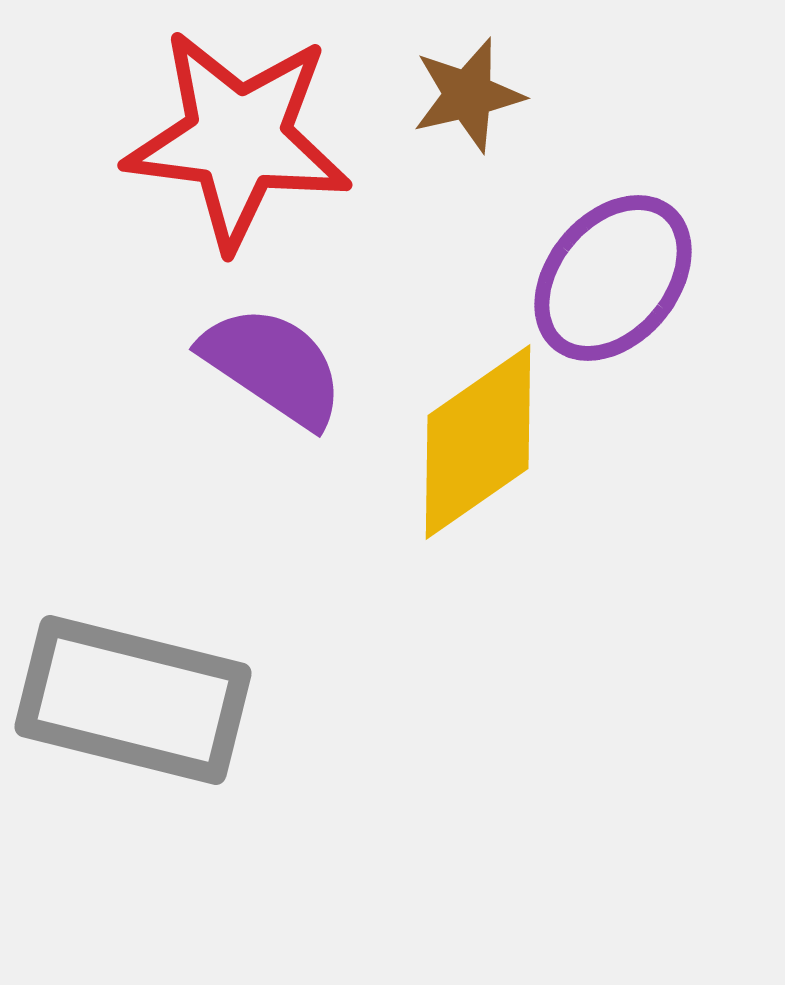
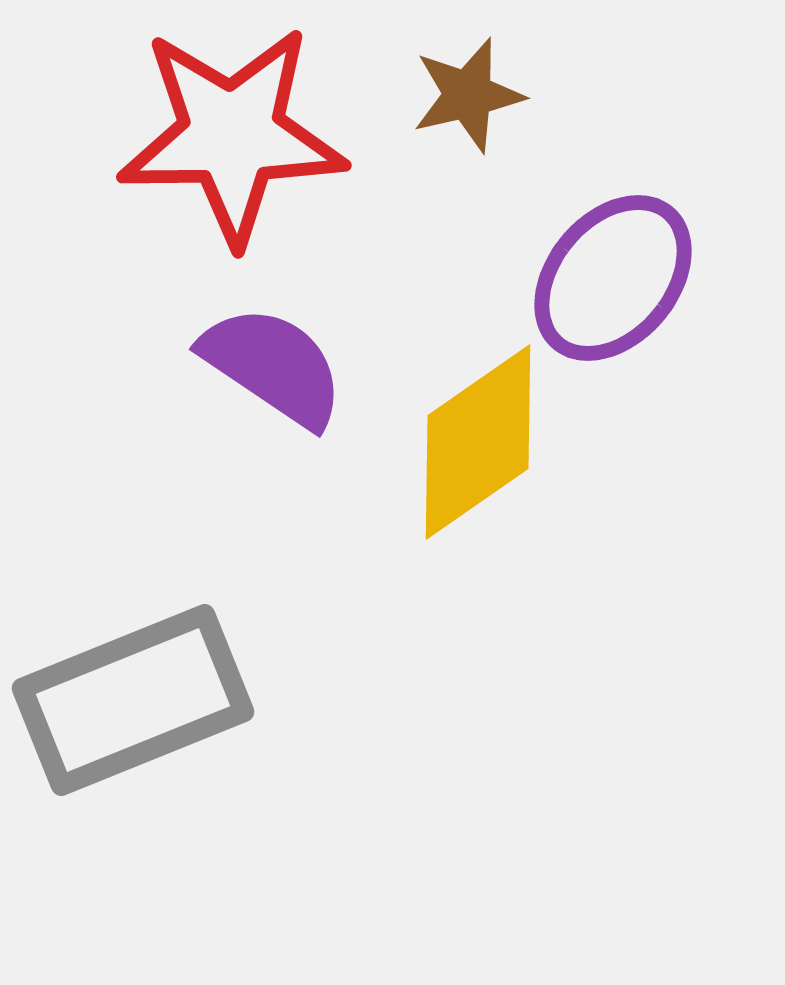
red star: moved 6 px left, 4 px up; rotated 8 degrees counterclockwise
gray rectangle: rotated 36 degrees counterclockwise
